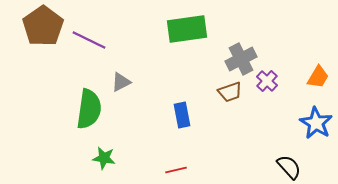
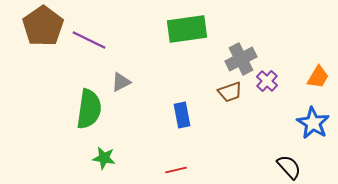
blue star: moved 3 px left
